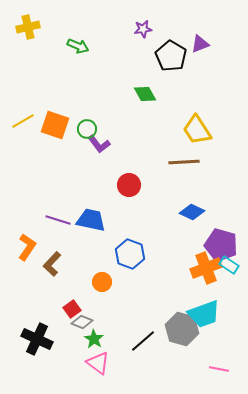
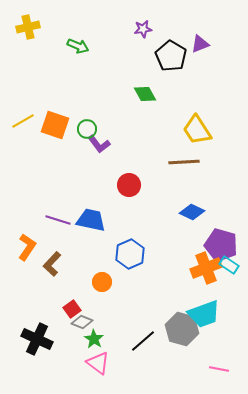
blue hexagon: rotated 16 degrees clockwise
